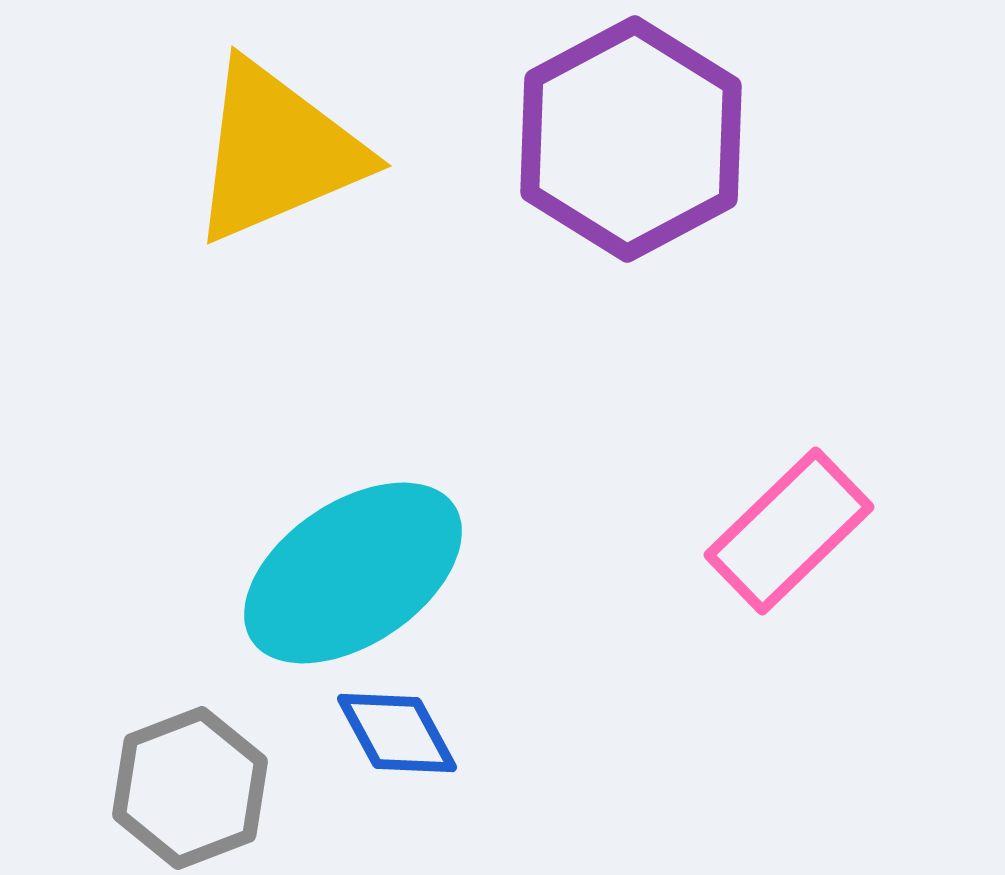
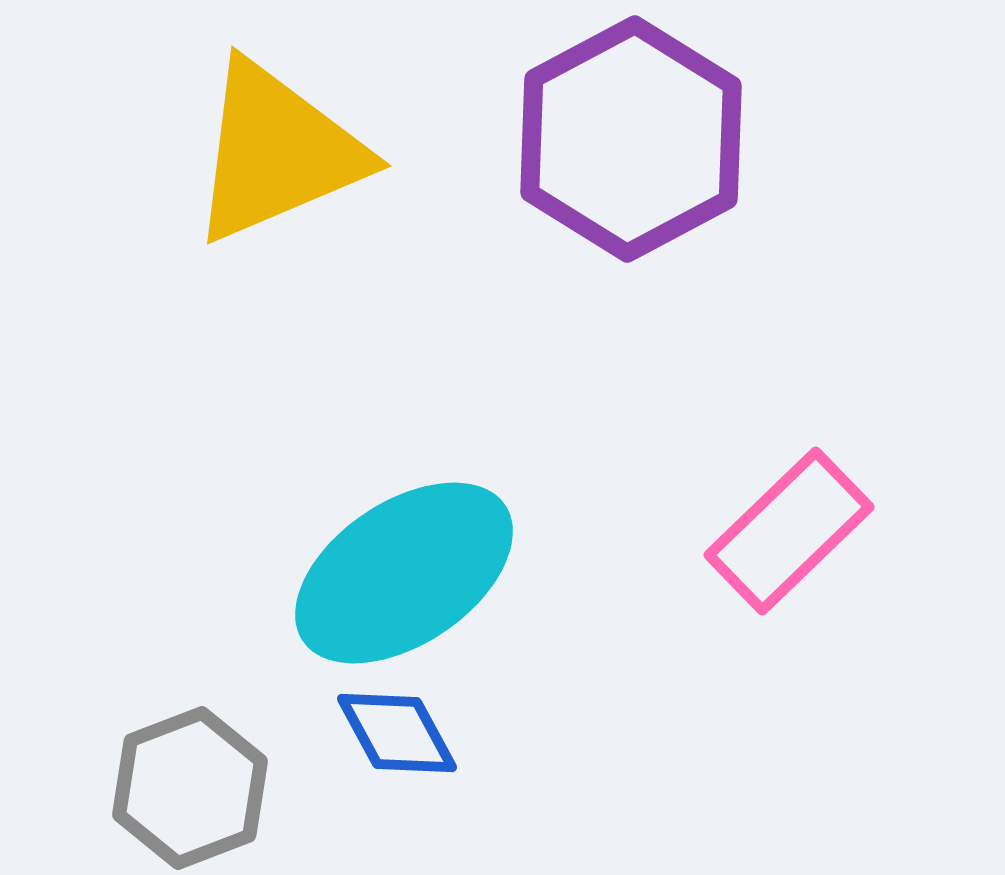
cyan ellipse: moved 51 px right
